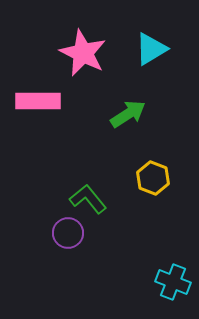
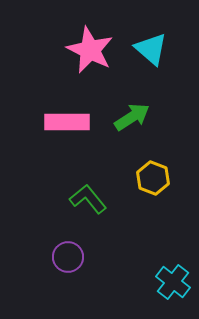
cyan triangle: rotated 48 degrees counterclockwise
pink star: moved 7 px right, 3 px up
pink rectangle: moved 29 px right, 21 px down
green arrow: moved 4 px right, 3 px down
purple circle: moved 24 px down
cyan cross: rotated 16 degrees clockwise
